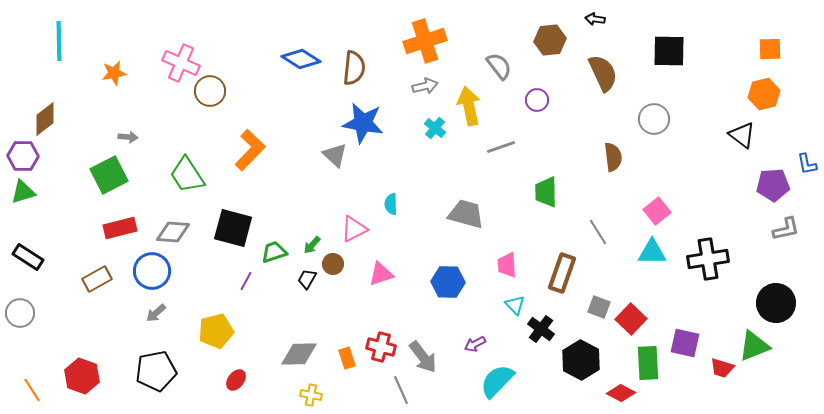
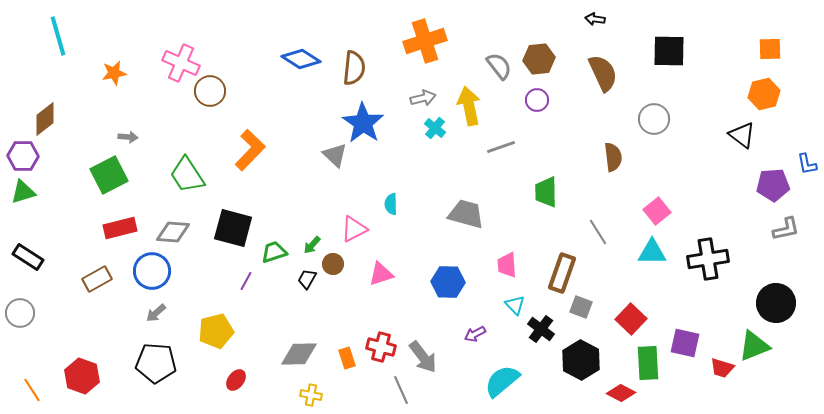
brown hexagon at (550, 40): moved 11 px left, 19 px down
cyan line at (59, 41): moved 1 px left, 5 px up; rotated 15 degrees counterclockwise
gray arrow at (425, 86): moved 2 px left, 12 px down
blue star at (363, 123): rotated 24 degrees clockwise
gray square at (599, 307): moved 18 px left
purple arrow at (475, 344): moved 10 px up
black pentagon at (156, 371): moved 8 px up; rotated 15 degrees clockwise
cyan semicircle at (497, 381): moved 5 px right; rotated 6 degrees clockwise
